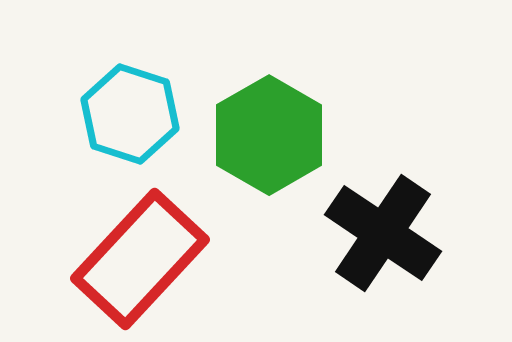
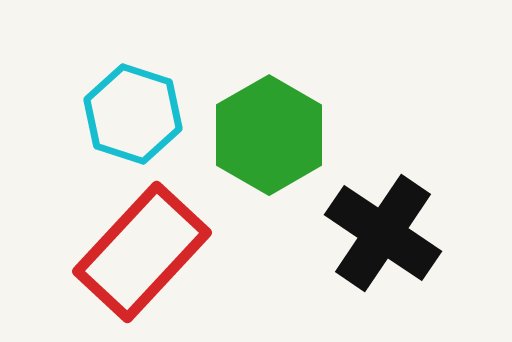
cyan hexagon: moved 3 px right
red rectangle: moved 2 px right, 7 px up
